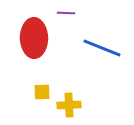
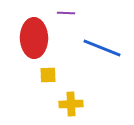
yellow square: moved 6 px right, 17 px up
yellow cross: moved 2 px right, 1 px up
